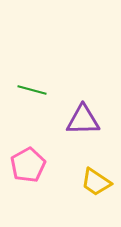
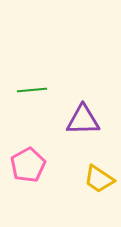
green line: rotated 20 degrees counterclockwise
yellow trapezoid: moved 3 px right, 3 px up
